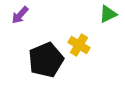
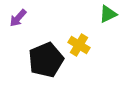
purple arrow: moved 2 px left, 3 px down
